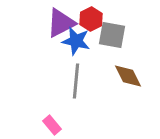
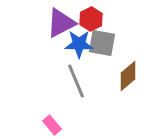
gray square: moved 10 px left, 8 px down
blue star: moved 3 px right, 3 px down; rotated 12 degrees counterclockwise
brown diamond: rotated 76 degrees clockwise
gray line: rotated 28 degrees counterclockwise
